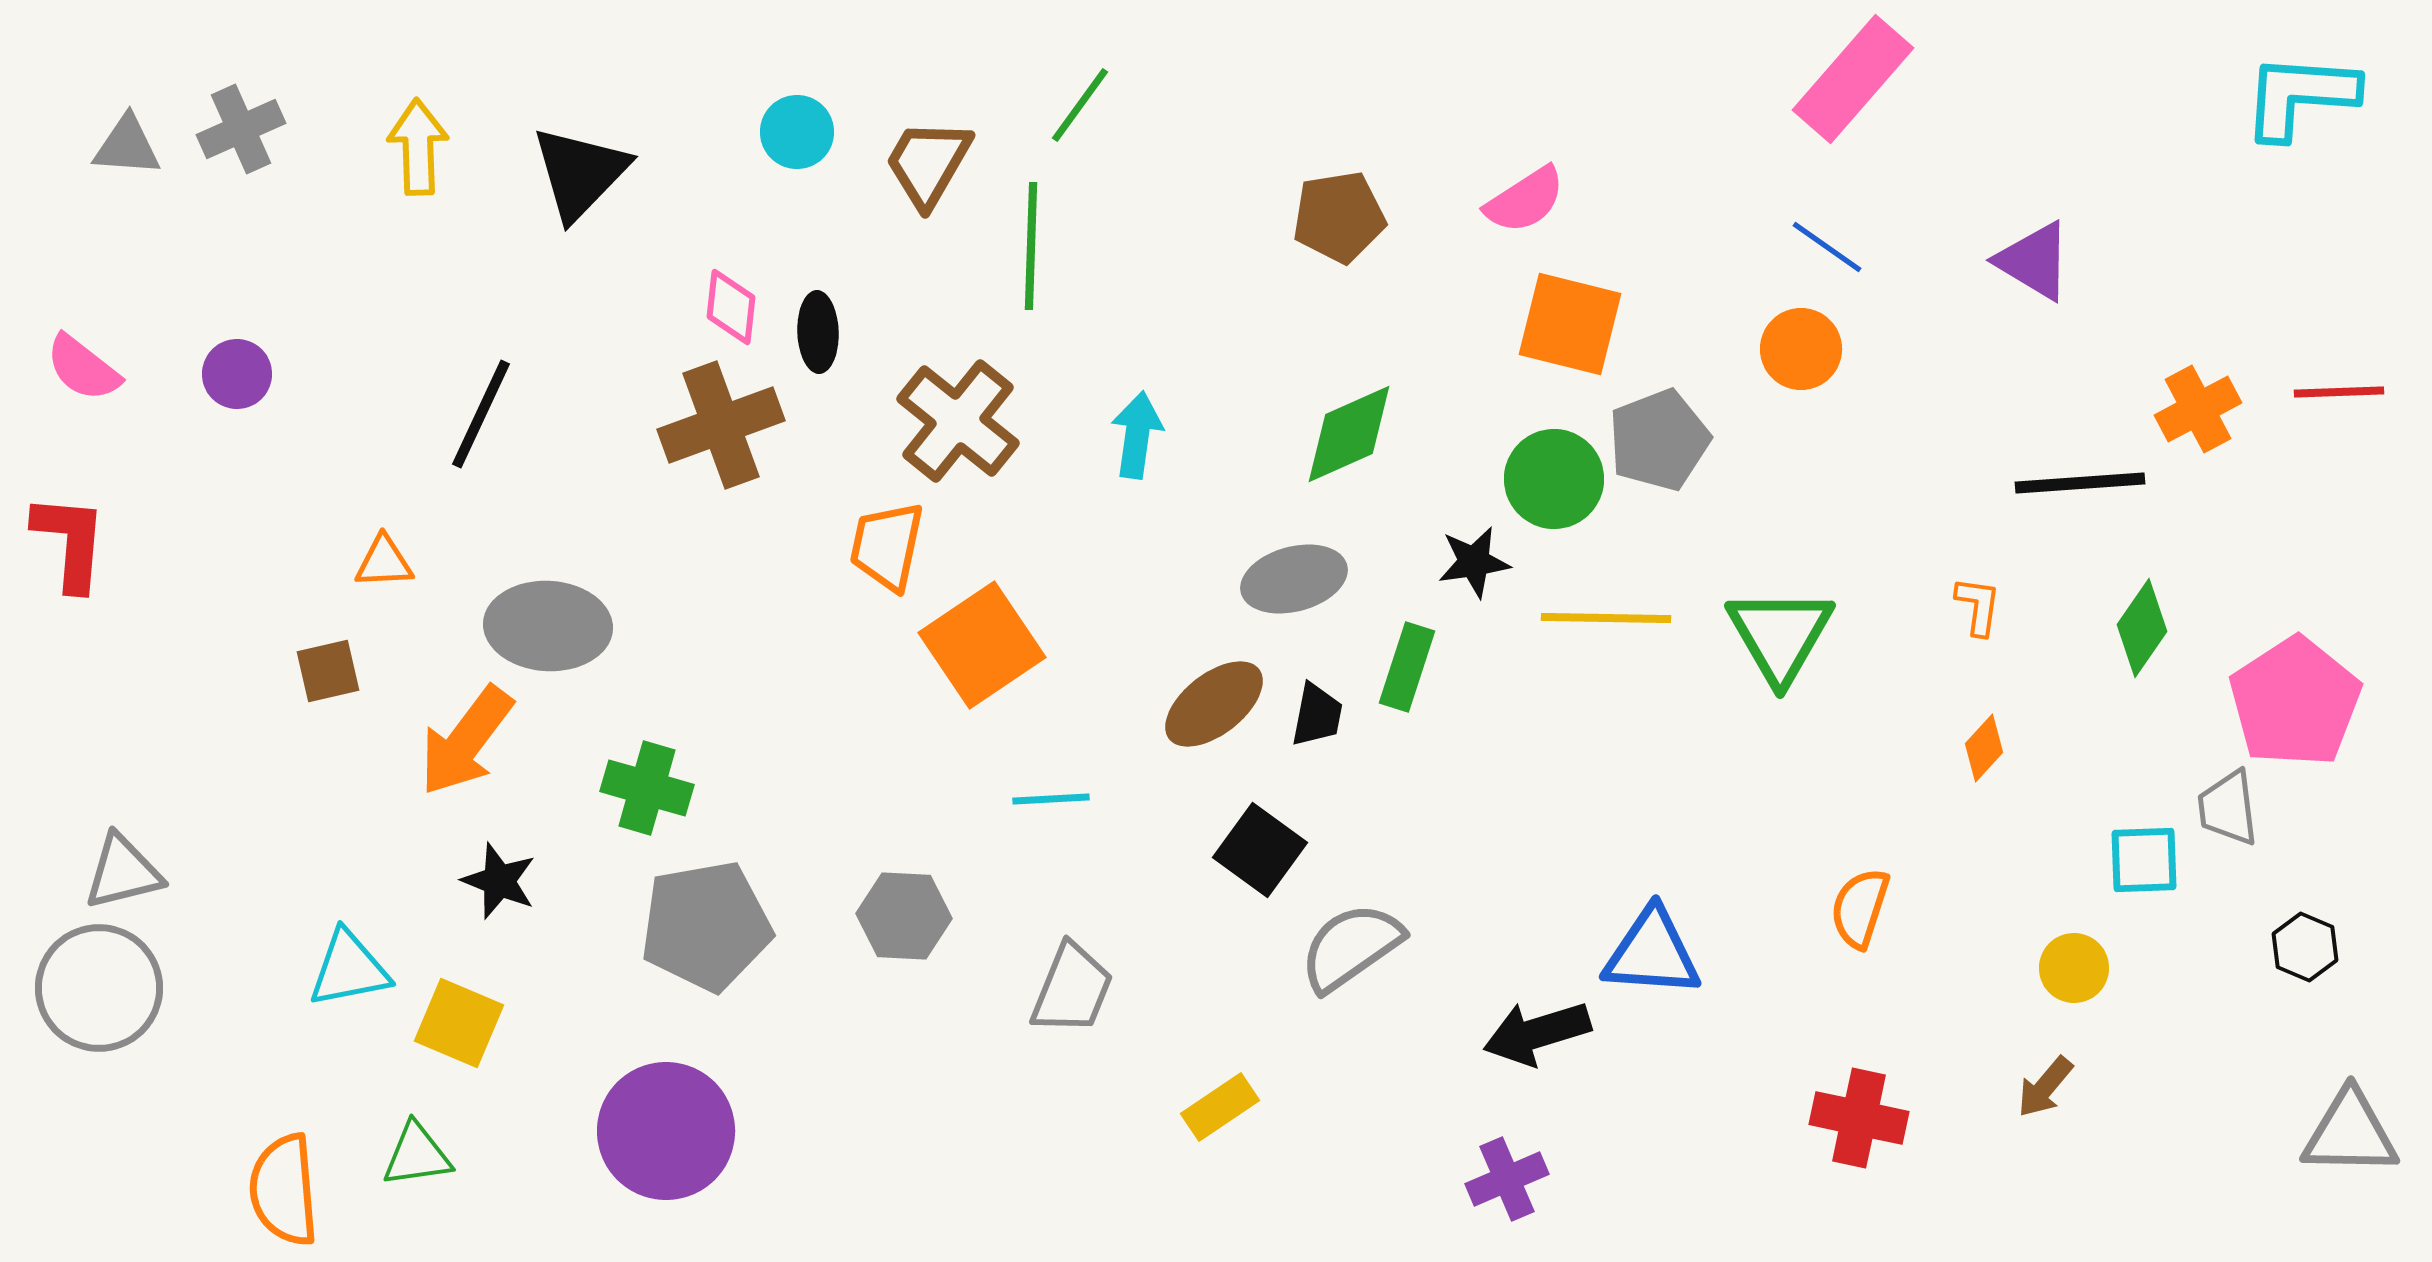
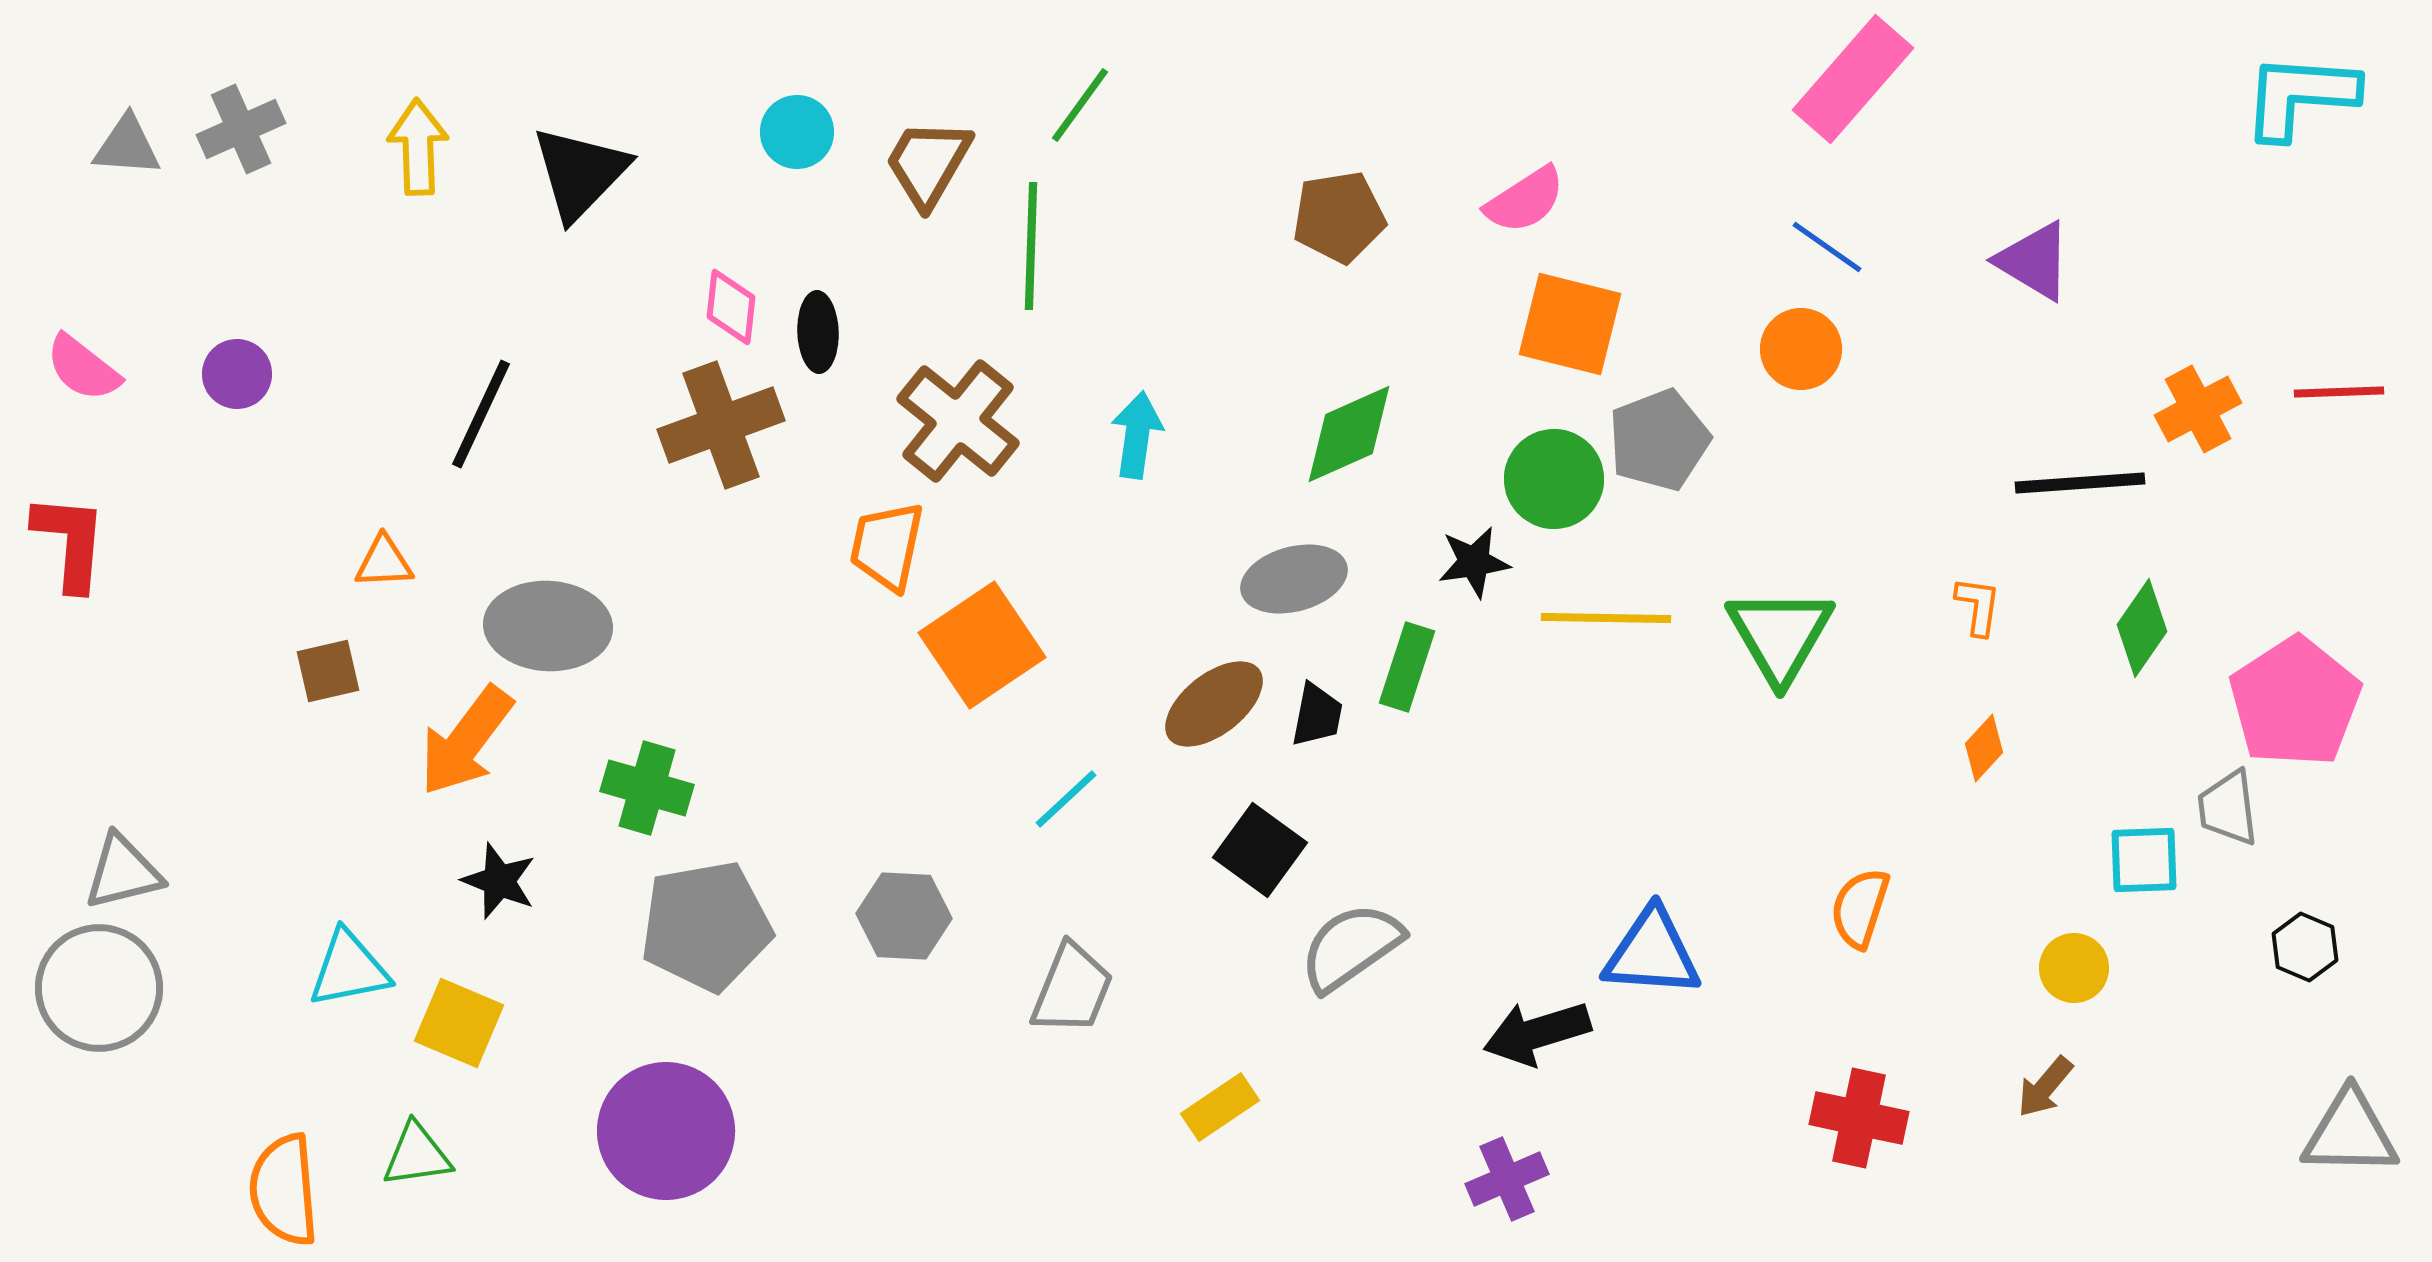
cyan line at (1051, 799): moved 15 px right; rotated 40 degrees counterclockwise
